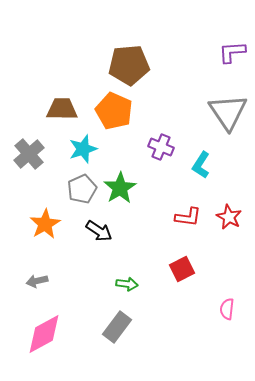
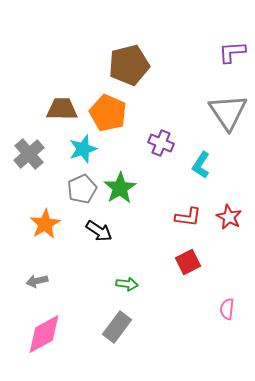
brown pentagon: rotated 9 degrees counterclockwise
orange pentagon: moved 6 px left, 2 px down
purple cross: moved 4 px up
red square: moved 6 px right, 7 px up
